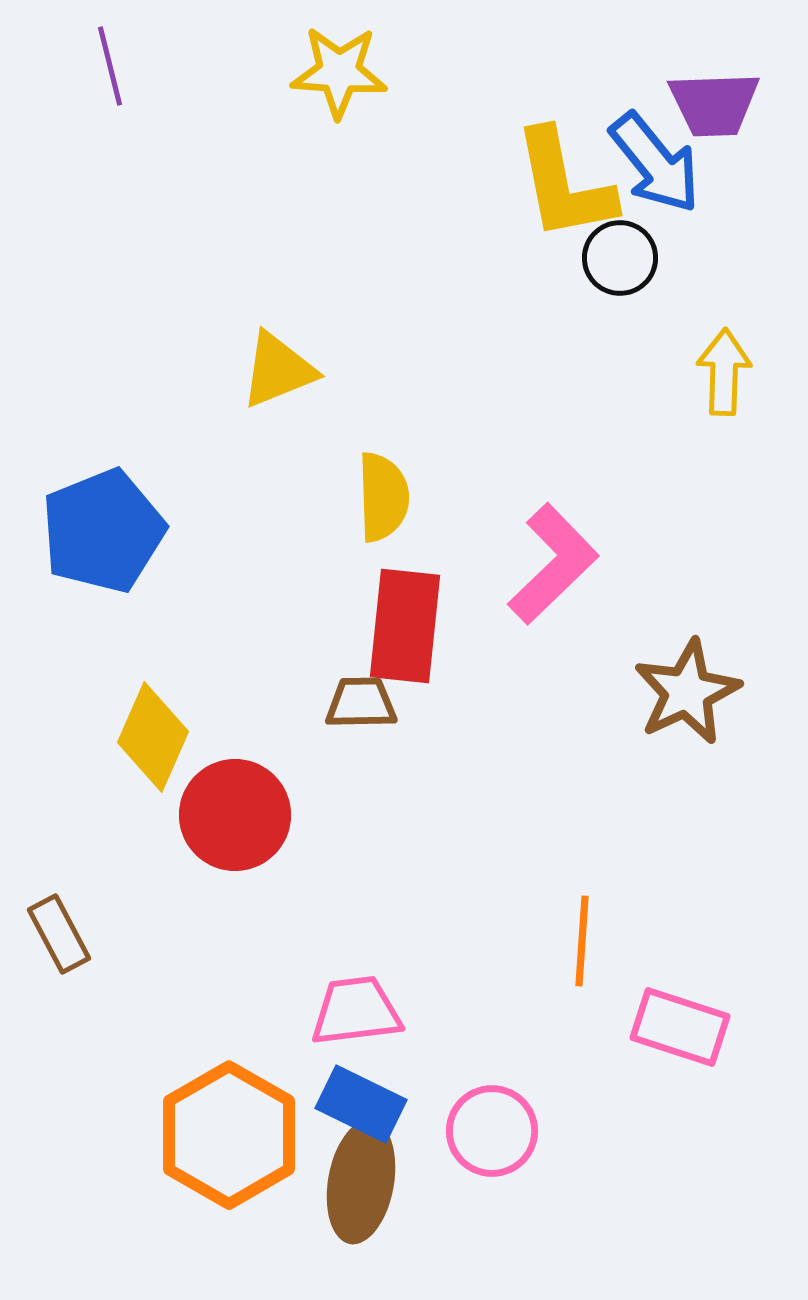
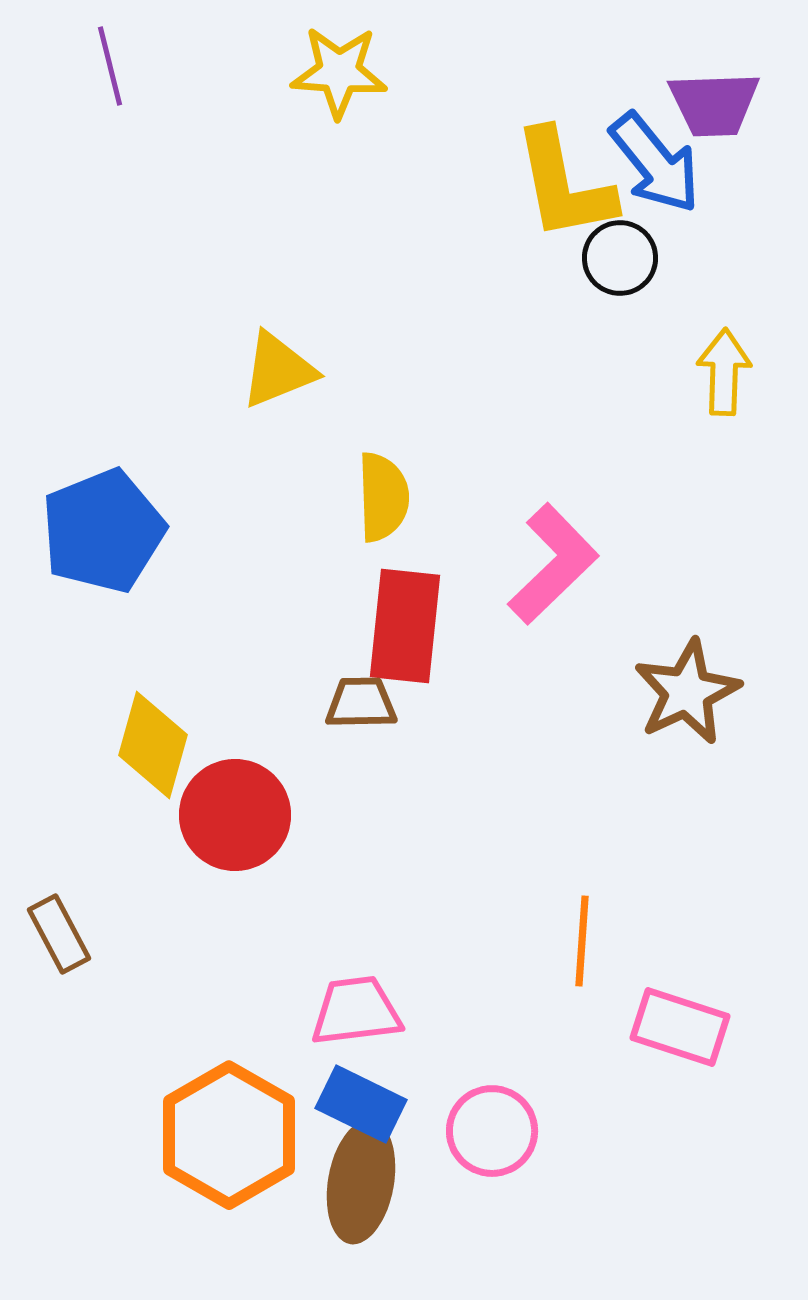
yellow diamond: moved 8 px down; rotated 8 degrees counterclockwise
